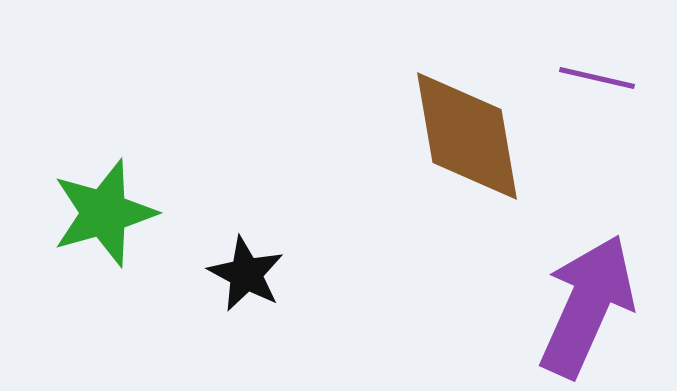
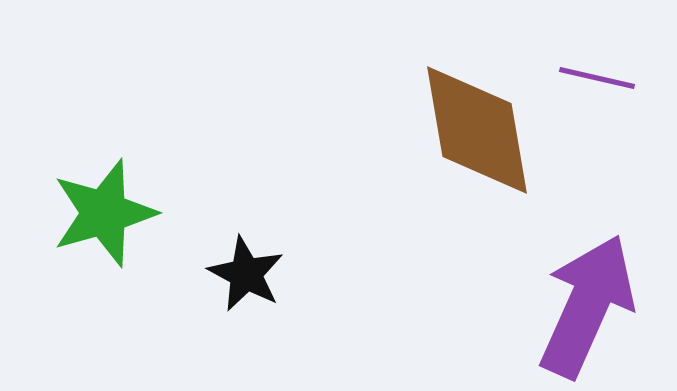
brown diamond: moved 10 px right, 6 px up
